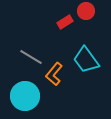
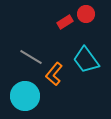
red circle: moved 3 px down
